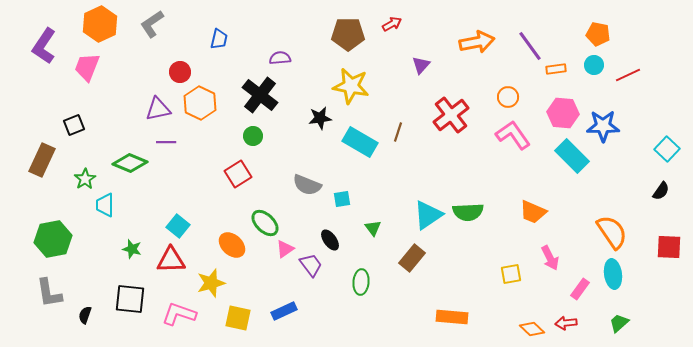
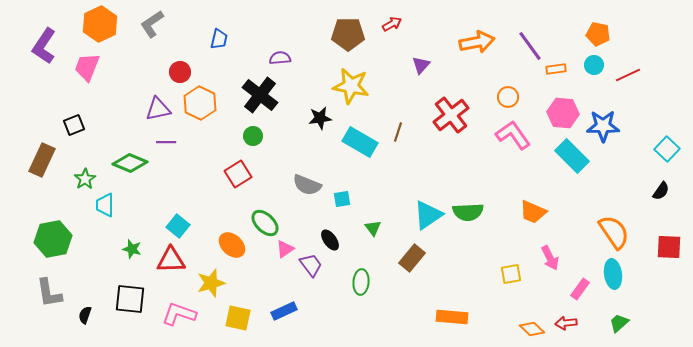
orange semicircle at (612, 232): moved 2 px right
